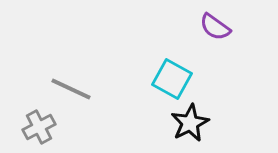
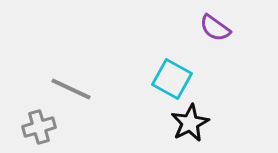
purple semicircle: moved 1 px down
gray cross: rotated 12 degrees clockwise
